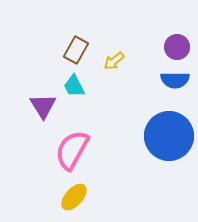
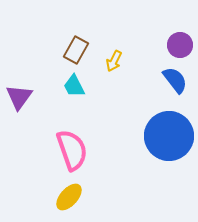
purple circle: moved 3 px right, 2 px up
yellow arrow: rotated 25 degrees counterclockwise
blue semicircle: rotated 128 degrees counterclockwise
purple triangle: moved 24 px left, 9 px up; rotated 8 degrees clockwise
pink semicircle: rotated 132 degrees clockwise
yellow ellipse: moved 5 px left
